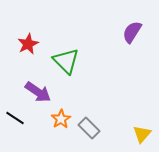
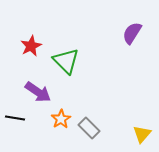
purple semicircle: moved 1 px down
red star: moved 3 px right, 2 px down
black line: rotated 24 degrees counterclockwise
